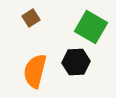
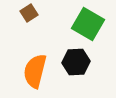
brown square: moved 2 px left, 5 px up
green square: moved 3 px left, 3 px up
